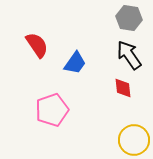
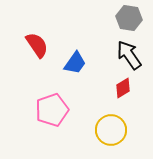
red diamond: rotated 65 degrees clockwise
yellow circle: moved 23 px left, 10 px up
